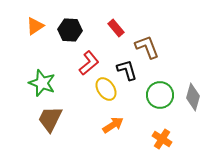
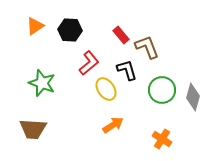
red rectangle: moved 5 px right, 7 px down
green circle: moved 2 px right, 5 px up
brown trapezoid: moved 17 px left, 10 px down; rotated 112 degrees counterclockwise
